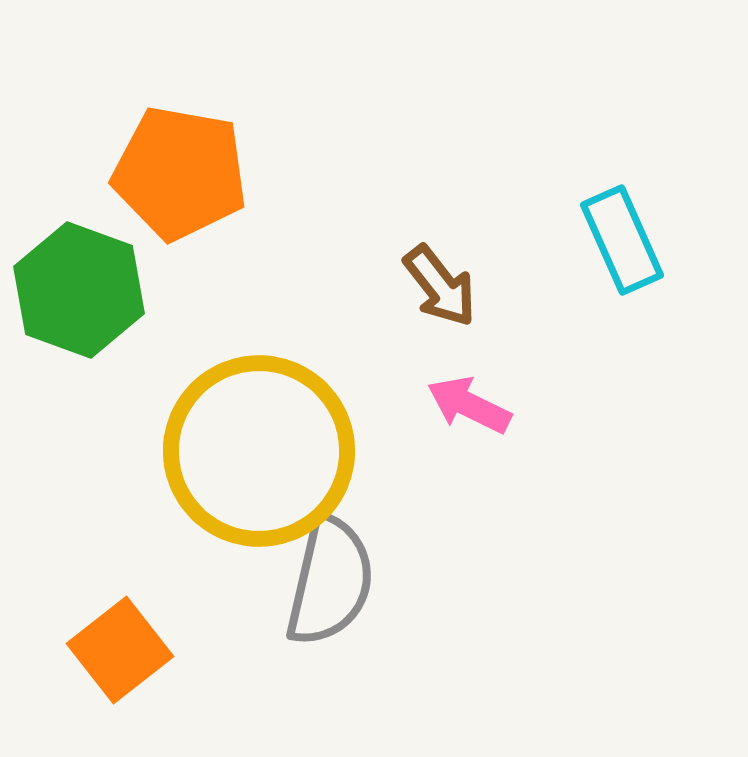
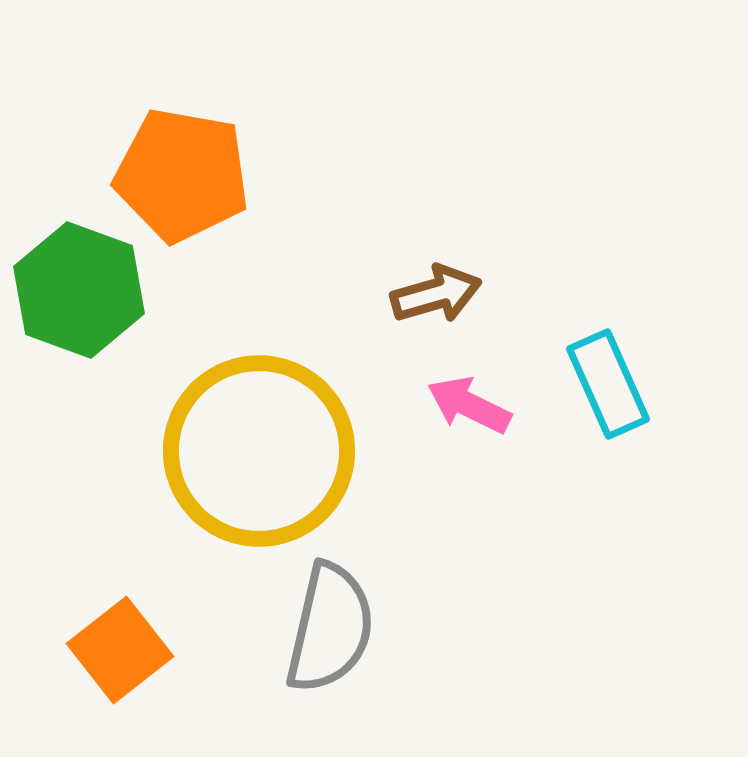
orange pentagon: moved 2 px right, 2 px down
cyan rectangle: moved 14 px left, 144 px down
brown arrow: moved 4 px left, 8 px down; rotated 68 degrees counterclockwise
gray semicircle: moved 47 px down
